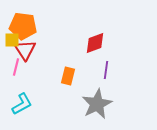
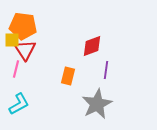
red diamond: moved 3 px left, 3 px down
pink line: moved 2 px down
cyan L-shape: moved 3 px left
